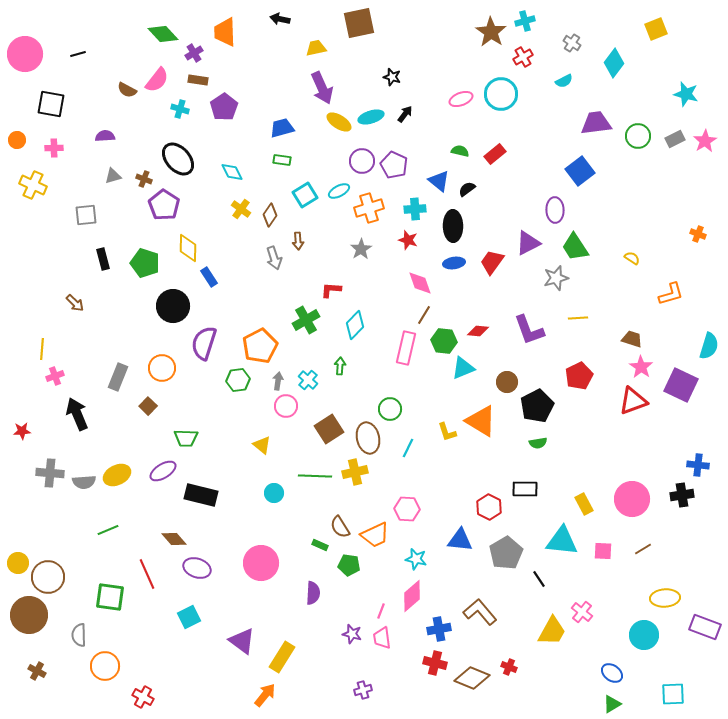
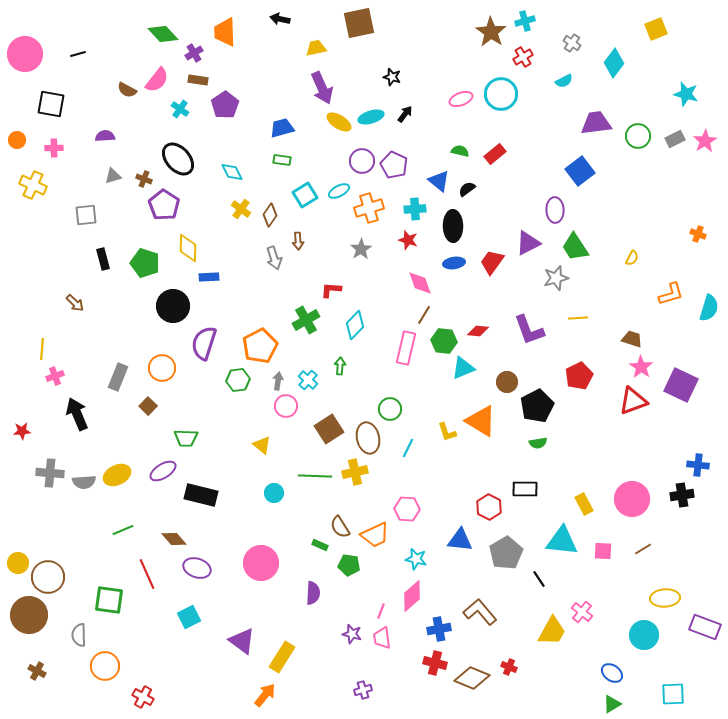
purple pentagon at (224, 107): moved 1 px right, 2 px up
cyan cross at (180, 109): rotated 18 degrees clockwise
yellow semicircle at (632, 258): rotated 84 degrees clockwise
blue rectangle at (209, 277): rotated 60 degrees counterclockwise
cyan semicircle at (709, 346): moved 38 px up
green line at (108, 530): moved 15 px right
green square at (110, 597): moved 1 px left, 3 px down
